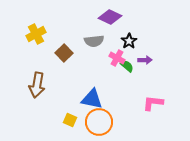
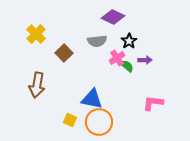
purple diamond: moved 3 px right
yellow cross: rotated 18 degrees counterclockwise
gray semicircle: moved 3 px right
pink cross: rotated 28 degrees clockwise
